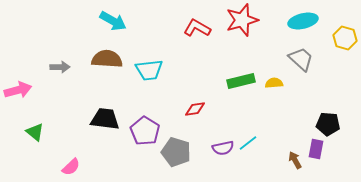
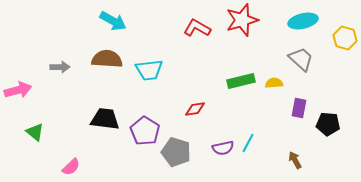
cyan line: rotated 24 degrees counterclockwise
purple rectangle: moved 17 px left, 41 px up
